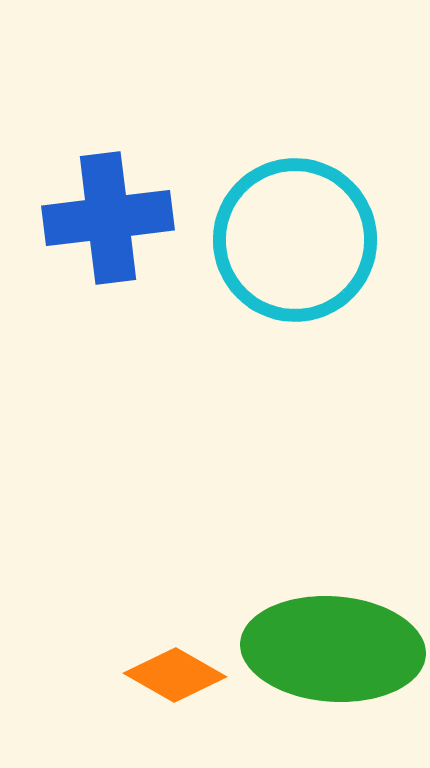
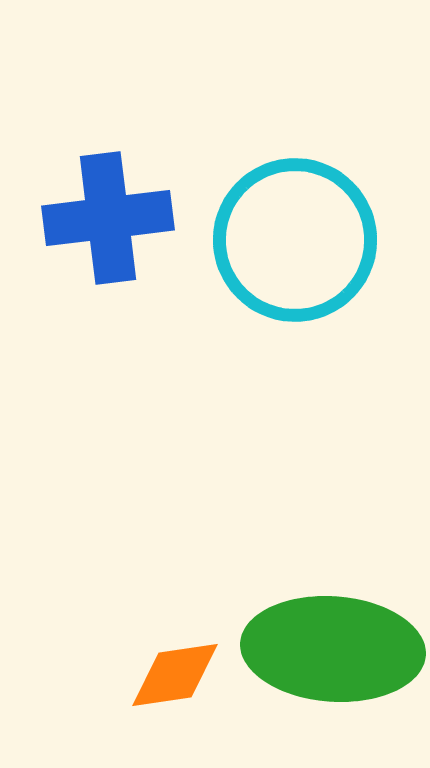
orange diamond: rotated 38 degrees counterclockwise
